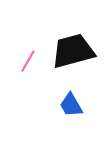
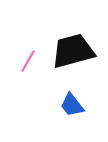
blue trapezoid: moved 1 px right; rotated 8 degrees counterclockwise
